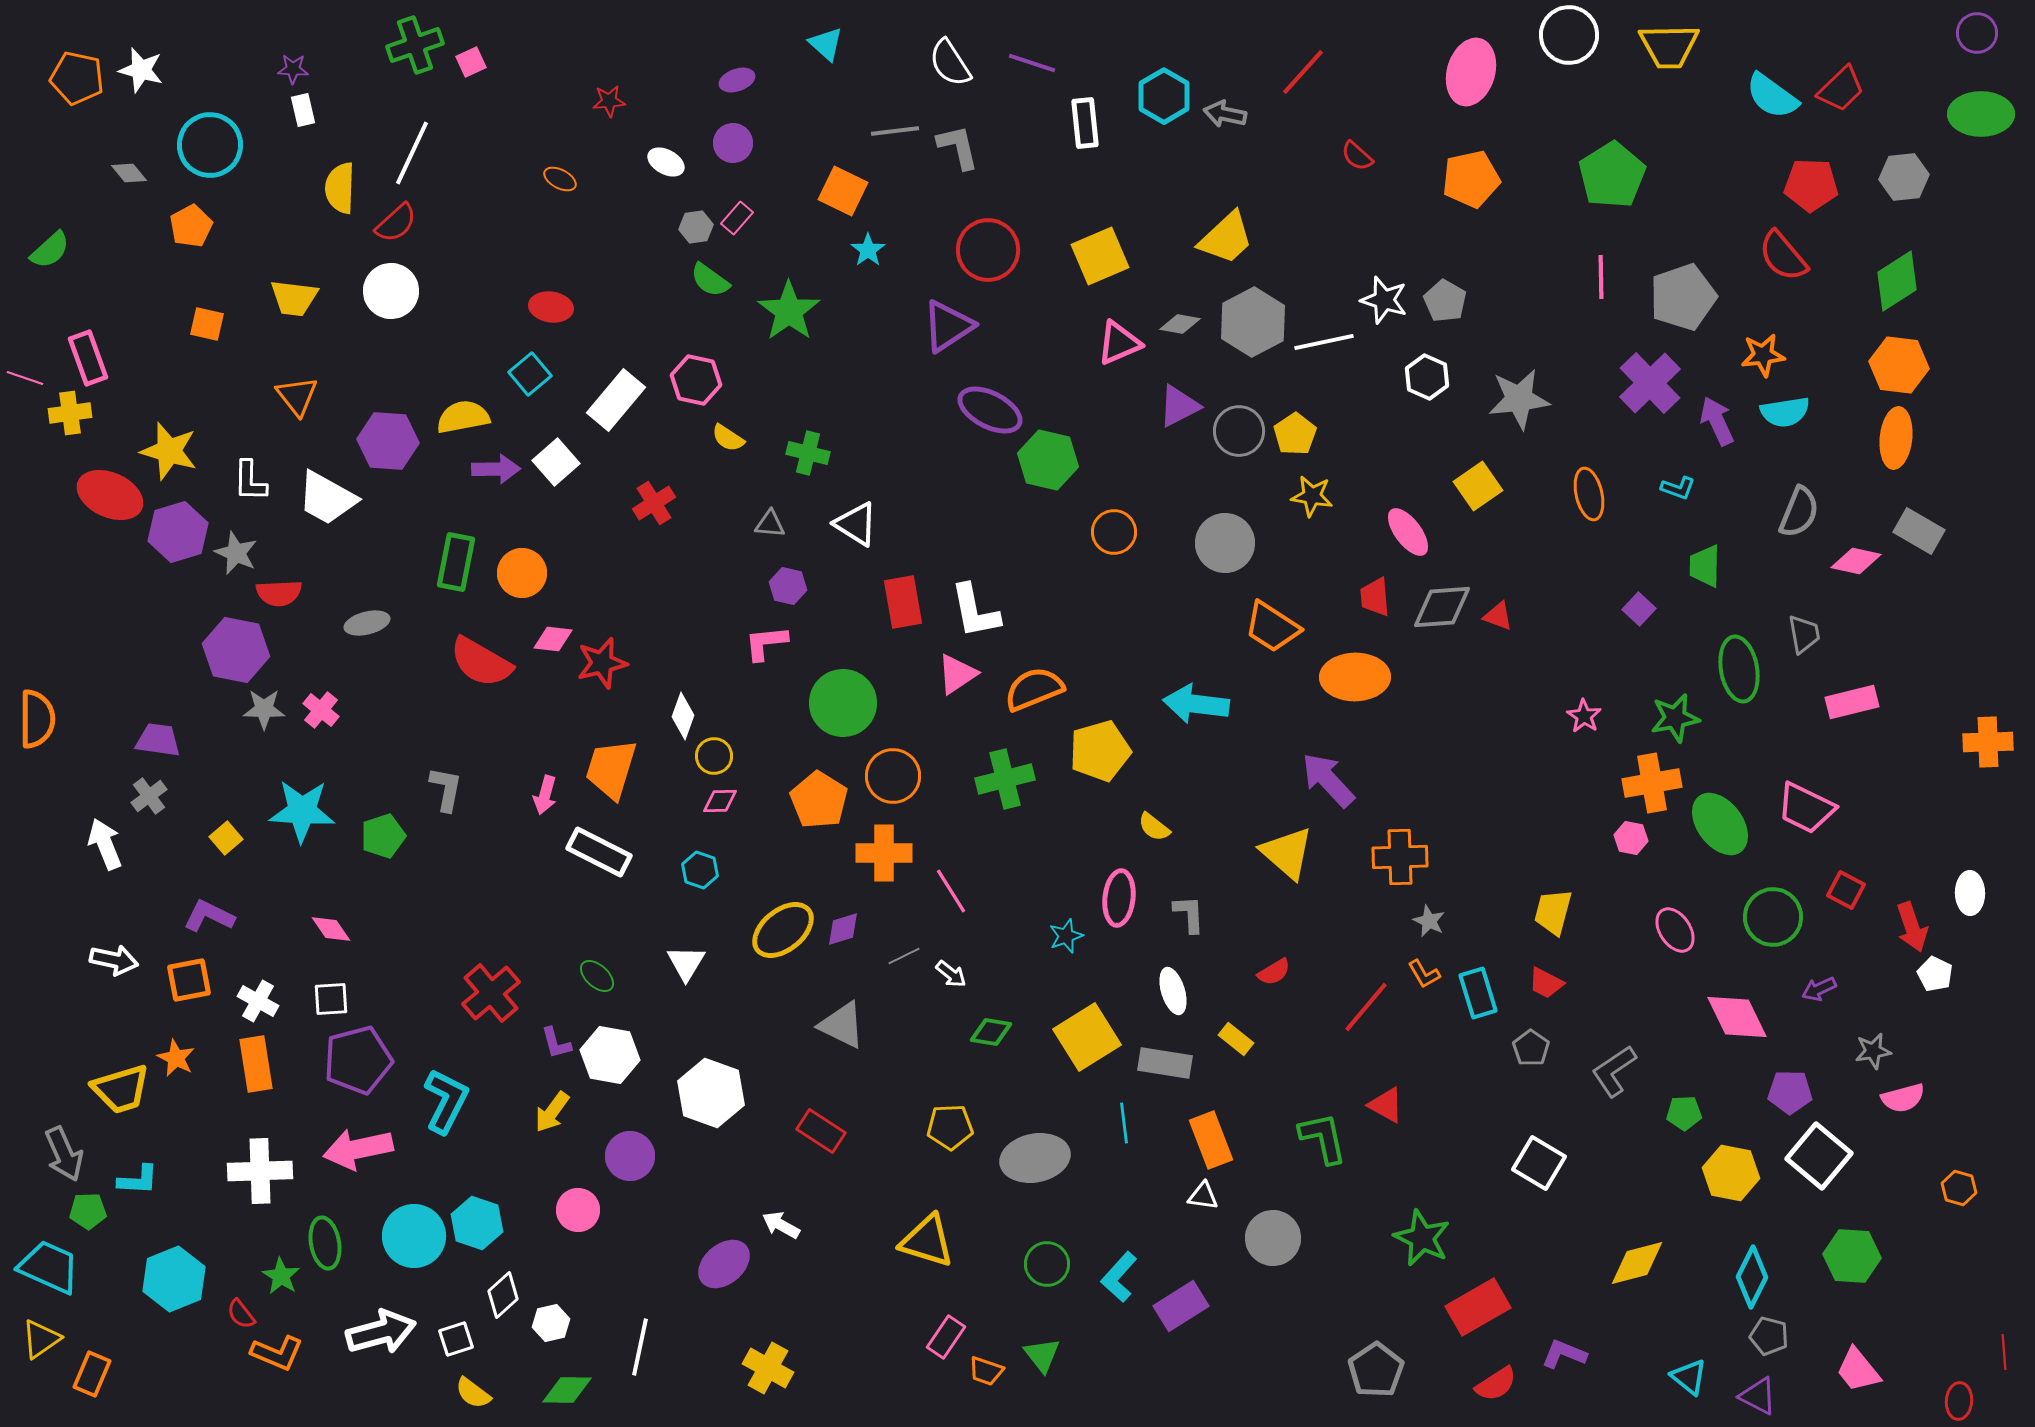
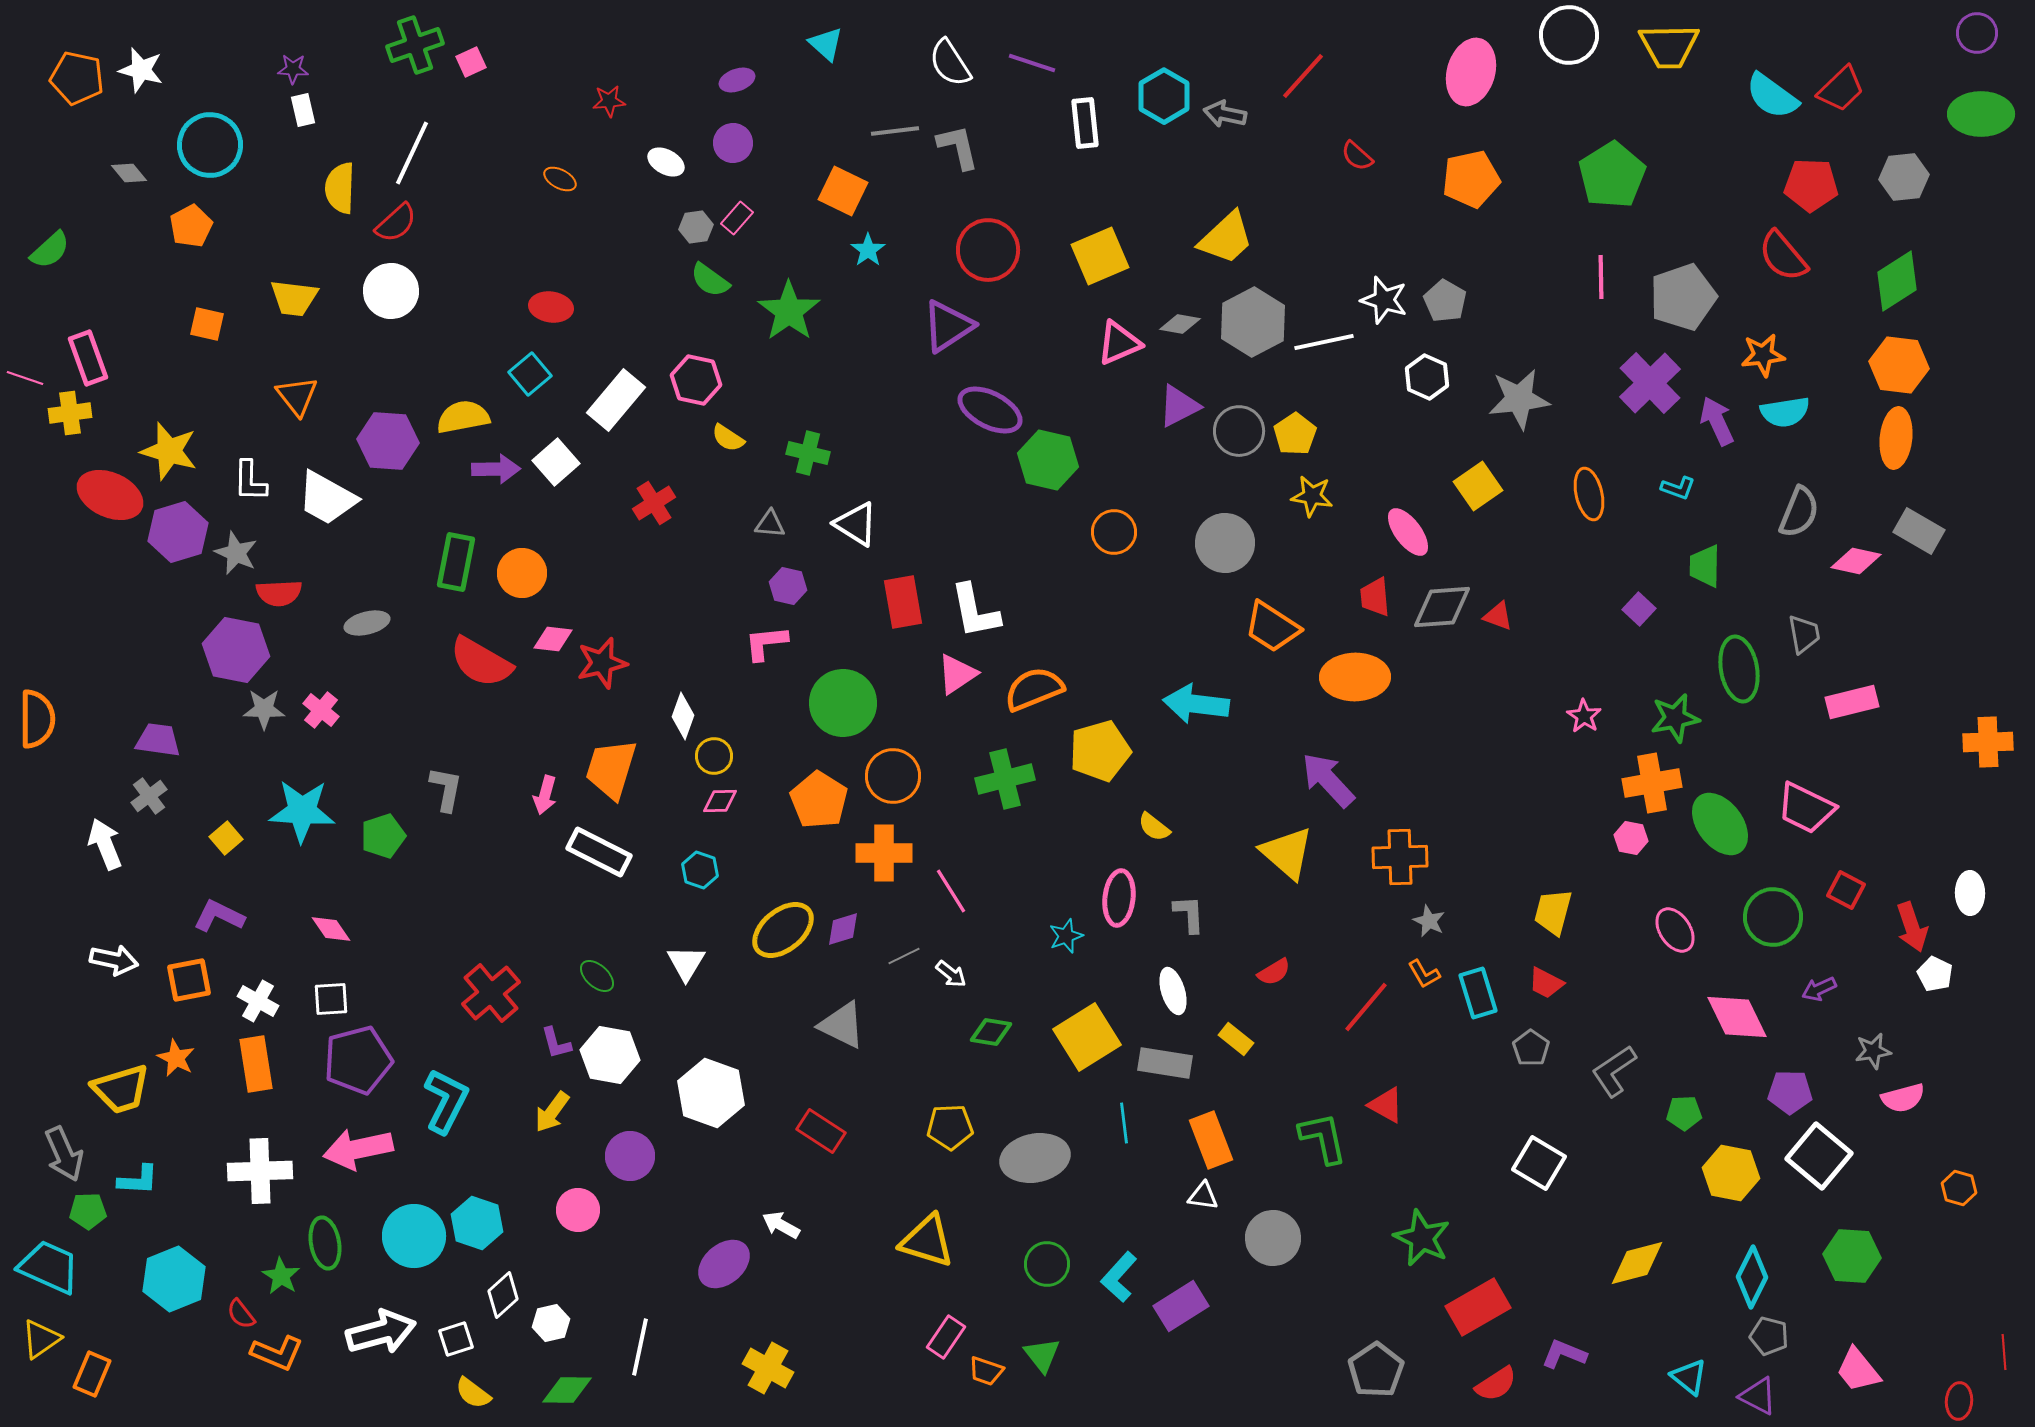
red line at (1303, 72): moved 4 px down
purple L-shape at (209, 916): moved 10 px right
